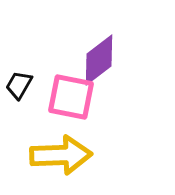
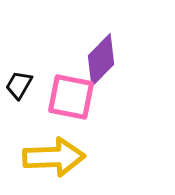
purple diamond: moved 2 px right; rotated 8 degrees counterclockwise
yellow arrow: moved 7 px left, 2 px down
